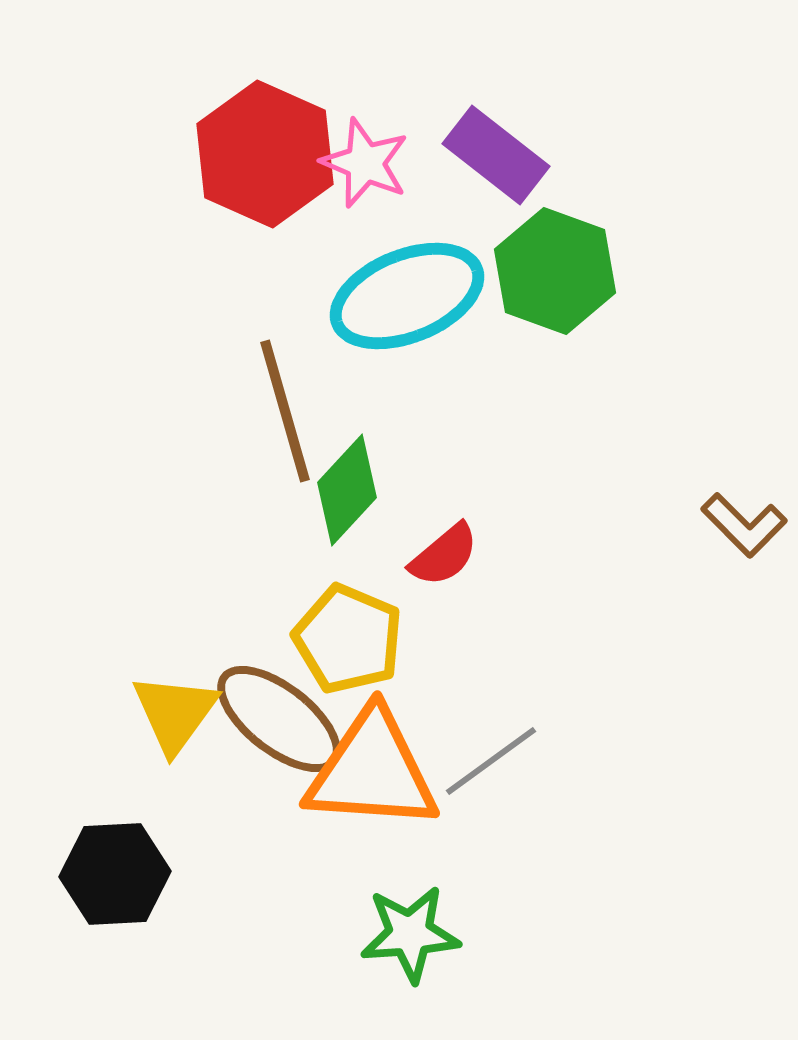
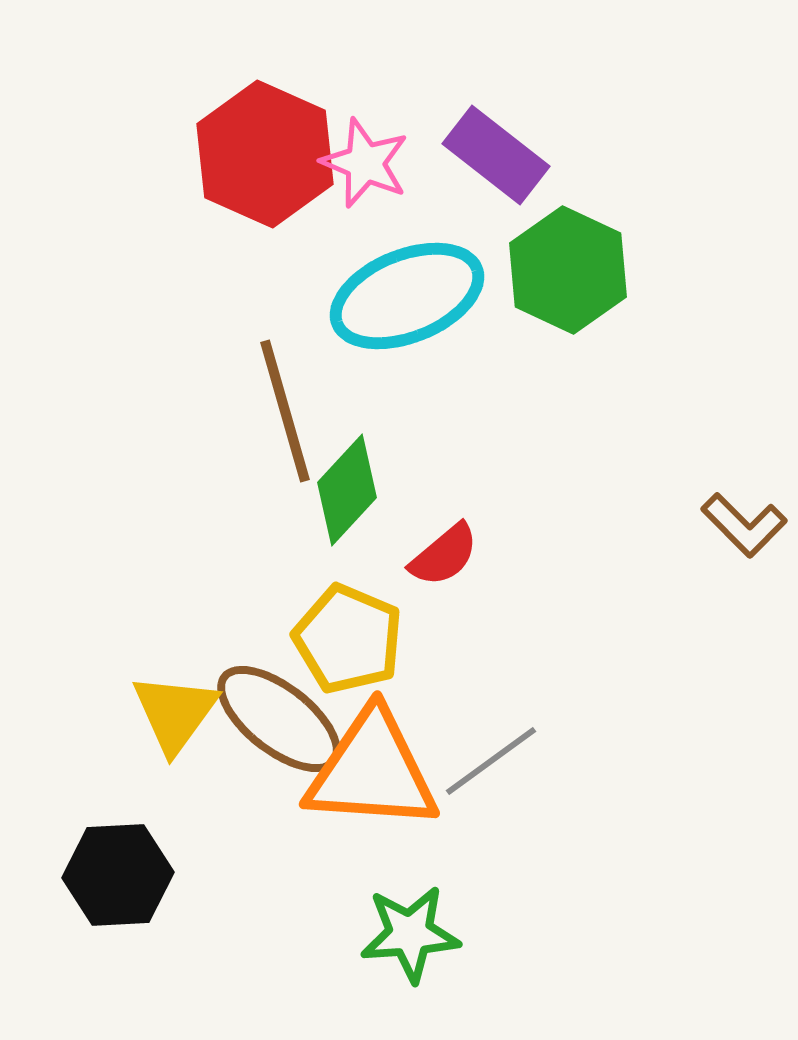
green hexagon: moved 13 px right, 1 px up; rotated 5 degrees clockwise
black hexagon: moved 3 px right, 1 px down
